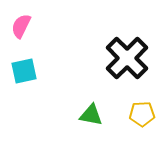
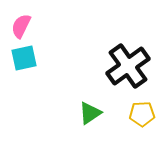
black cross: moved 1 px right, 8 px down; rotated 9 degrees clockwise
cyan square: moved 13 px up
green triangle: moved 1 px left, 2 px up; rotated 45 degrees counterclockwise
